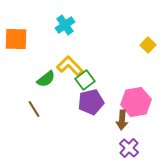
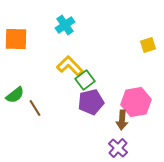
yellow square: rotated 28 degrees clockwise
green semicircle: moved 31 px left, 16 px down
brown line: moved 1 px right, 1 px up
purple cross: moved 11 px left
